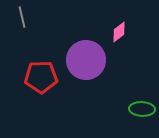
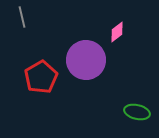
pink diamond: moved 2 px left
red pentagon: rotated 28 degrees counterclockwise
green ellipse: moved 5 px left, 3 px down; rotated 10 degrees clockwise
